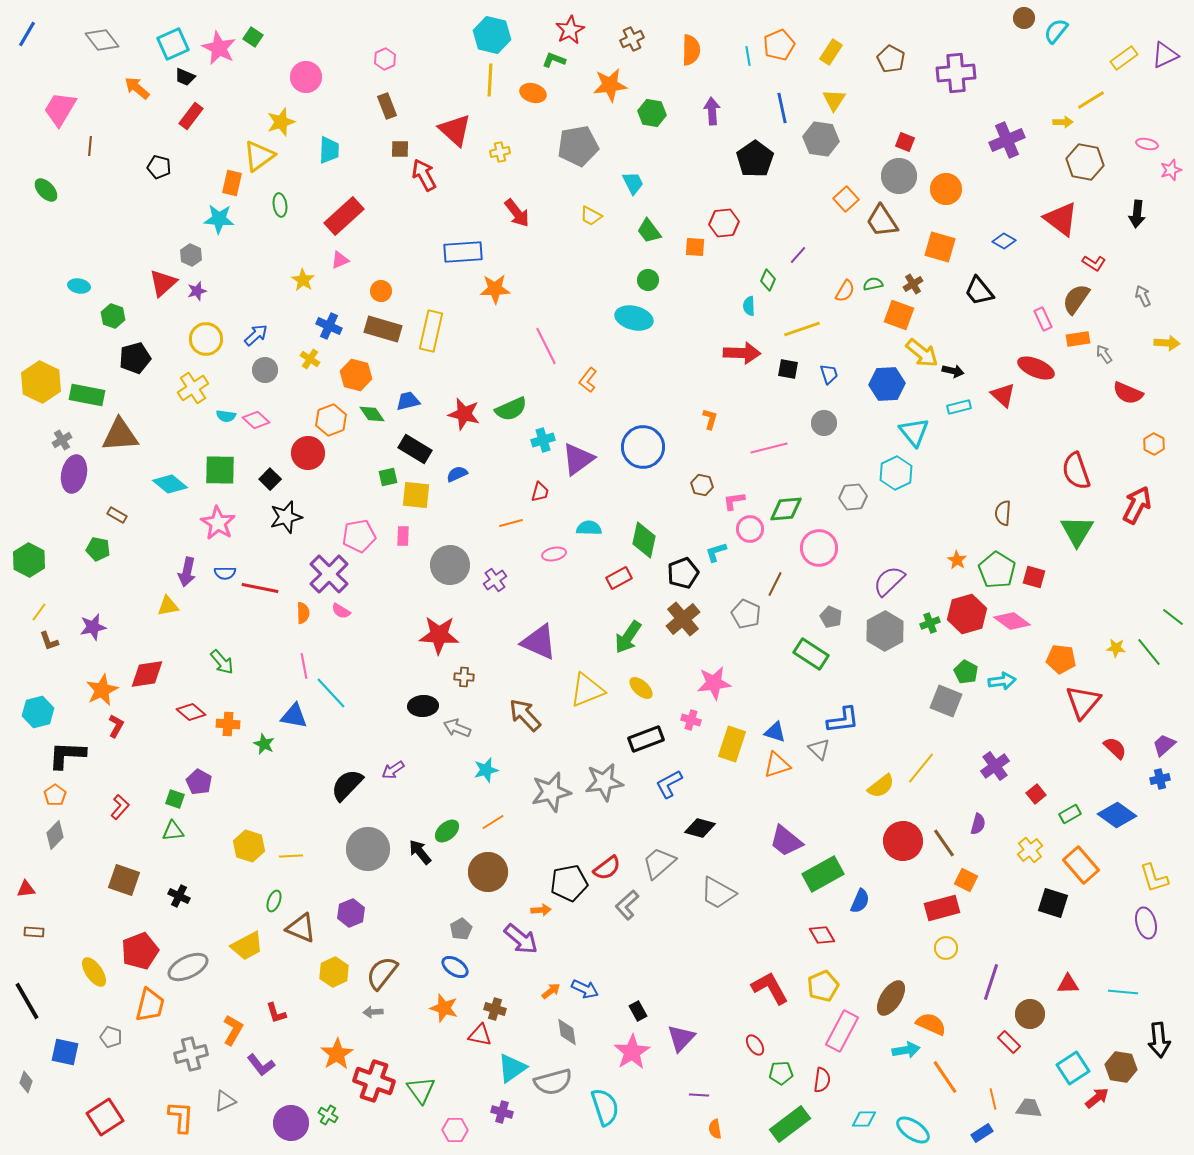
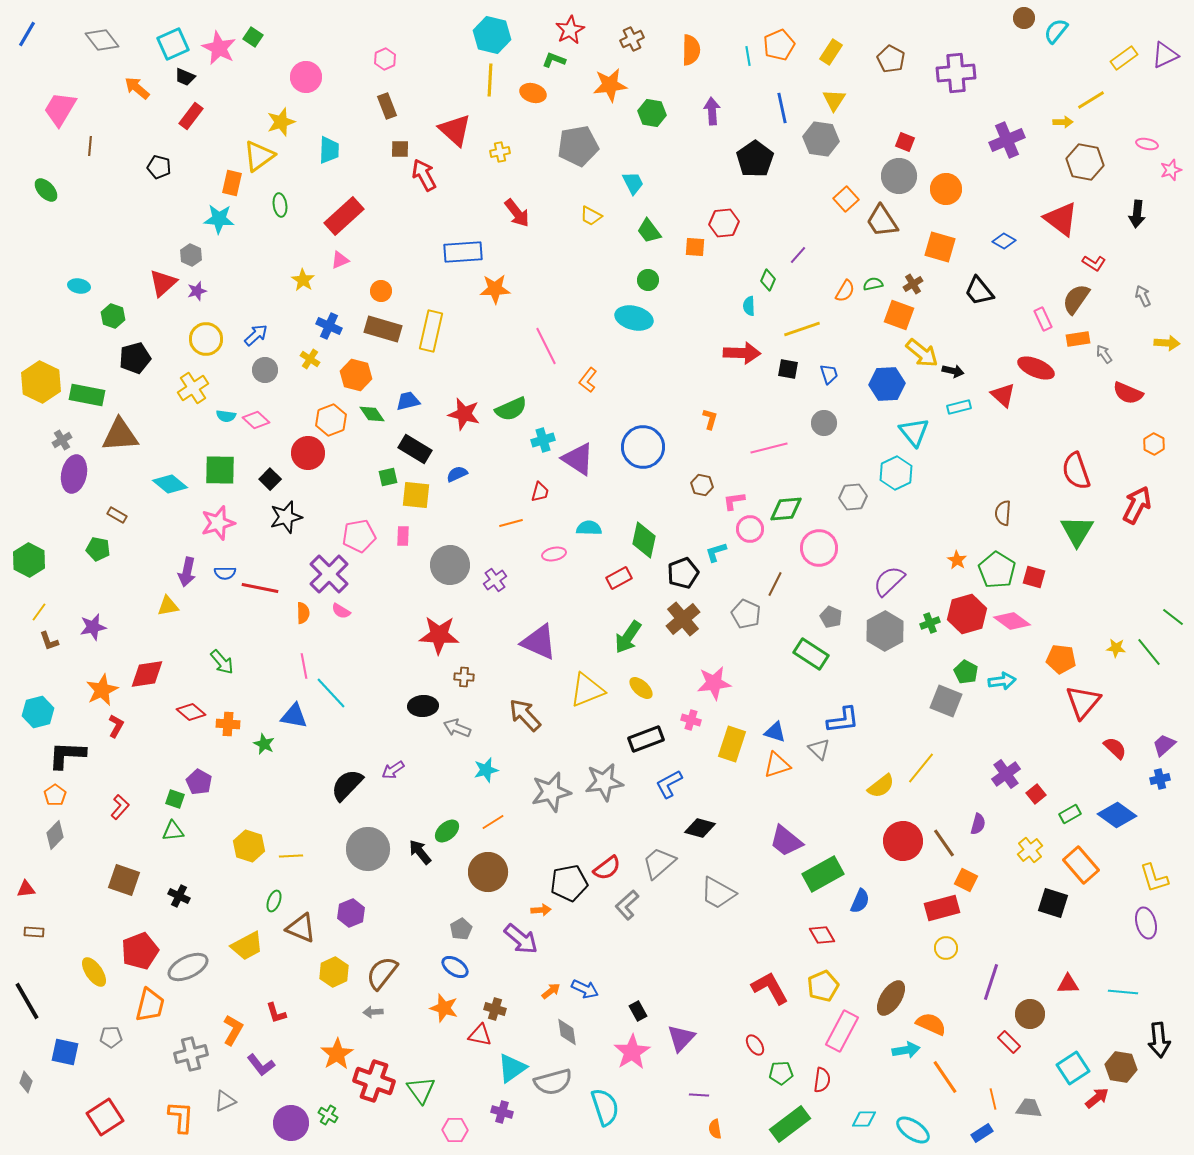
purple triangle at (578, 459): rotated 51 degrees counterclockwise
pink star at (218, 523): rotated 24 degrees clockwise
purple cross at (995, 766): moved 11 px right, 8 px down
gray pentagon at (111, 1037): rotated 20 degrees counterclockwise
